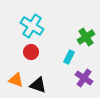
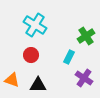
cyan cross: moved 3 px right, 1 px up
green cross: moved 1 px up
red circle: moved 3 px down
orange triangle: moved 4 px left
black triangle: rotated 18 degrees counterclockwise
